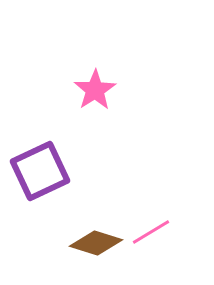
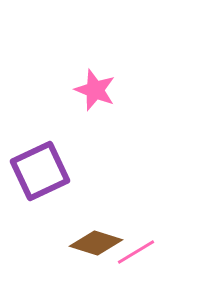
pink star: rotated 18 degrees counterclockwise
pink line: moved 15 px left, 20 px down
